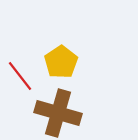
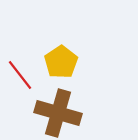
red line: moved 1 px up
